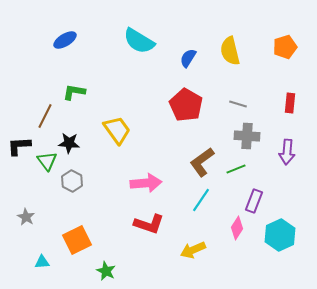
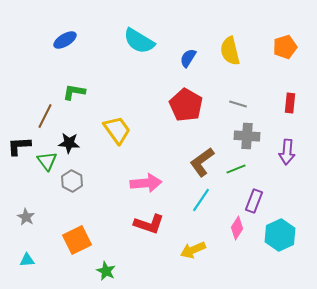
cyan triangle: moved 15 px left, 2 px up
